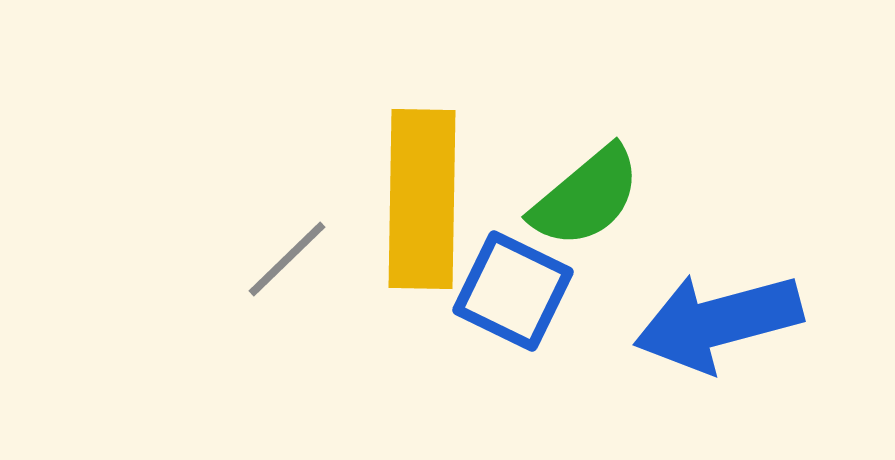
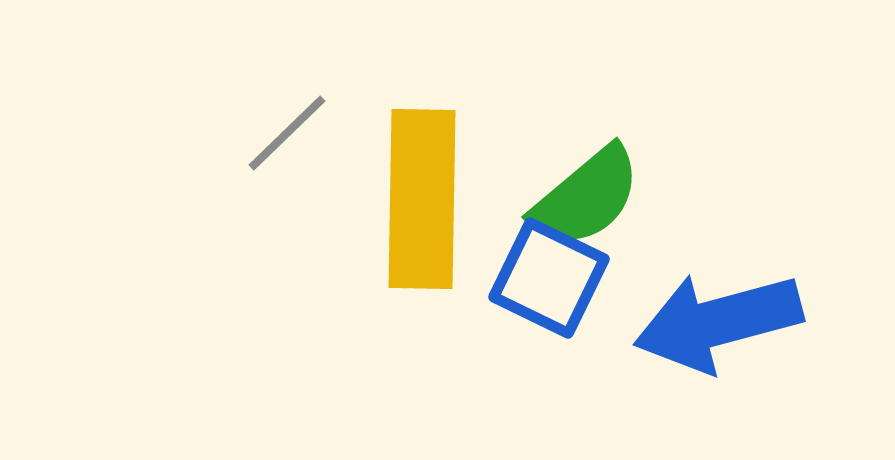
gray line: moved 126 px up
blue square: moved 36 px right, 13 px up
